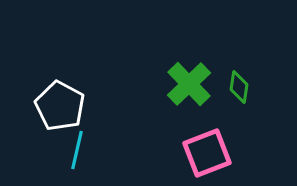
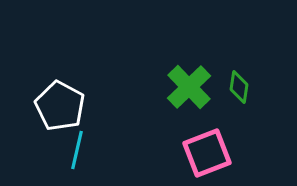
green cross: moved 3 px down
